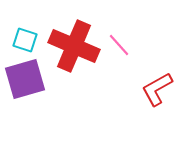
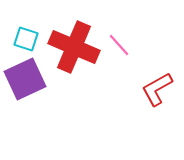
cyan square: moved 1 px right, 1 px up
red cross: moved 1 px down
purple square: rotated 9 degrees counterclockwise
